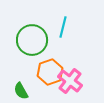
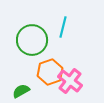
green semicircle: rotated 90 degrees clockwise
